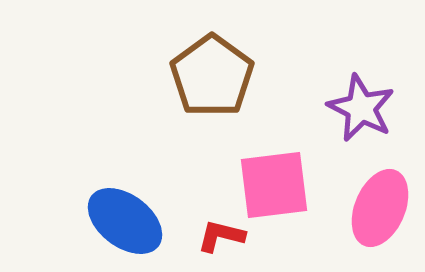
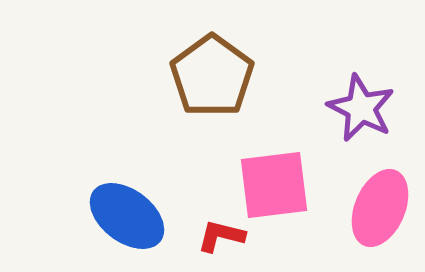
blue ellipse: moved 2 px right, 5 px up
